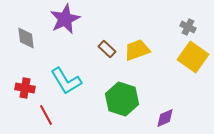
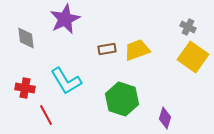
brown rectangle: rotated 54 degrees counterclockwise
purple diamond: rotated 50 degrees counterclockwise
